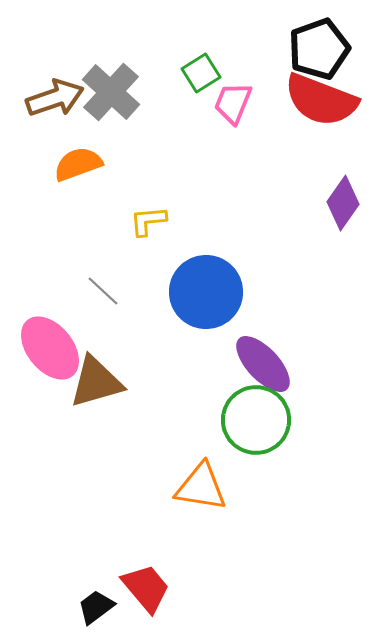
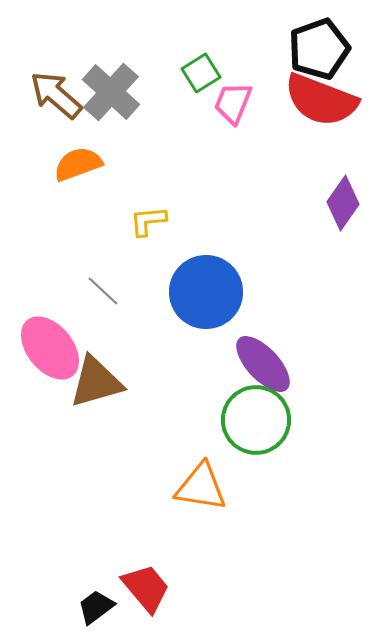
brown arrow: moved 1 px right, 3 px up; rotated 120 degrees counterclockwise
